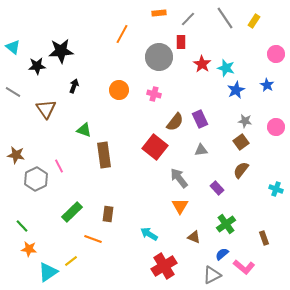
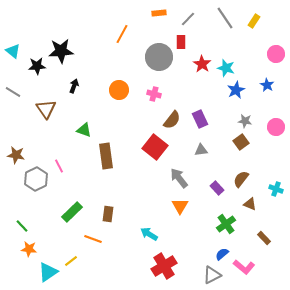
cyan triangle at (13, 47): moved 4 px down
brown semicircle at (175, 122): moved 3 px left, 2 px up
brown rectangle at (104, 155): moved 2 px right, 1 px down
brown semicircle at (241, 170): moved 9 px down
brown triangle at (194, 237): moved 56 px right, 33 px up
brown rectangle at (264, 238): rotated 24 degrees counterclockwise
